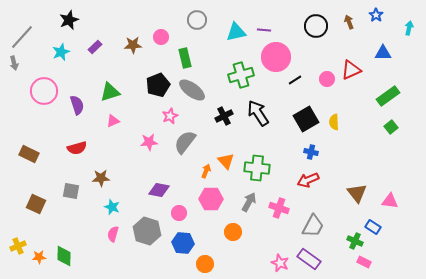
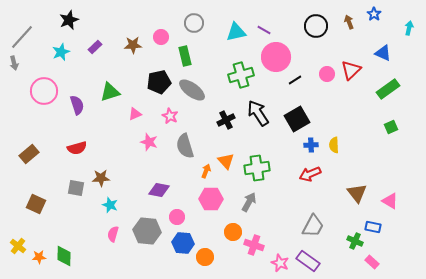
blue star at (376, 15): moved 2 px left, 1 px up
gray circle at (197, 20): moved 3 px left, 3 px down
purple line at (264, 30): rotated 24 degrees clockwise
blue triangle at (383, 53): rotated 24 degrees clockwise
green rectangle at (185, 58): moved 2 px up
red triangle at (351, 70): rotated 20 degrees counterclockwise
pink circle at (327, 79): moved 5 px up
black pentagon at (158, 85): moved 1 px right, 3 px up; rotated 10 degrees clockwise
green rectangle at (388, 96): moved 7 px up
pink star at (170, 116): rotated 21 degrees counterclockwise
black cross at (224, 116): moved 2 px right, 4 px down
black square at (306, 119): moved 9 px left
pink triangle at (113, 121): moved 22 px right, 7 px up
yellow semicircle at (334, 122): moved 23 px down
green square at (391, 127): rotated 16 degrees clockwise
pink star at (149, 142): rotated 24 degrees clockwise
gray semicircle at (185, 142): moved 4 px down; rotated 55 degrees counterclockwise
blue cross at (311, 152): moved 7 px up; rotated 16 degrees counterclockwise
brown rectangle at (29, 154): rotated 66 degrees counterclockwise
green cross at (257, 168): rotated 15 degrees counterclockwise
red arrow at (308, 180): moved 2 px right, 6 px up
gray square at (71, 191): moved 5 px right, 3 px up
pink triangle at (390, 201): rotated 24 degrees clockwise
cyan star at (112, 207): moved 2 px left, 2 px up
pink cross at (279, 208): moved 25 px left, 37 px down
pink circle at (179, 213): moved 2 px left, 4 px down
blue rectangle at (373, 227): rotated 21 degrees counterclockwise
gray hexagon at (147, 231): rotated 12 degrees counterclockwise
yellow cross at (18, 246): rotated 28 degrees counterclockwise
purple rectangle at (309, 259): moved 1 px left, 2 px down
pink rectangle at (364, 262): moved 8 px right; rotated 16 degrees clockwise
orange circle at (205, 264): moved 7 px up
